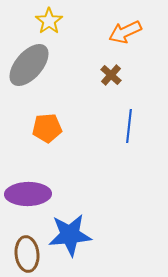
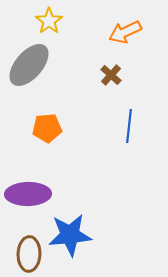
brown ellipse: moved 2 px right; rotated 8 degrees clockwise
